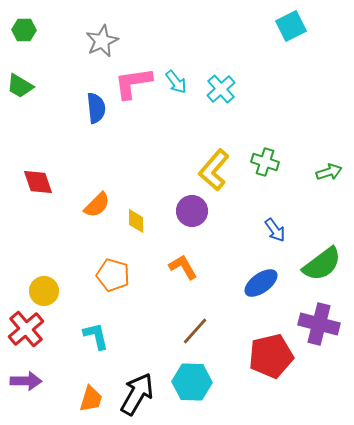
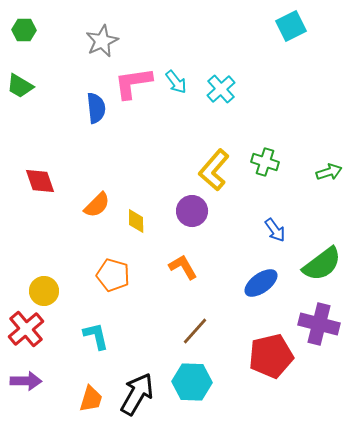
red diamond: moved 2 px right, 1 px up
